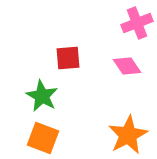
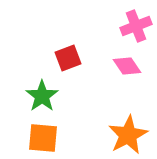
pink cross: moved 1 px left, 3 px down
red square: rotated 16 degrees counterclockwise
green star: rotated 8 degrees clockwise
orange square: rotated 16 degrees counterclockwise
